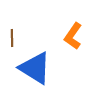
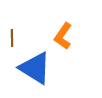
orange L-shape: moved 10 px left
